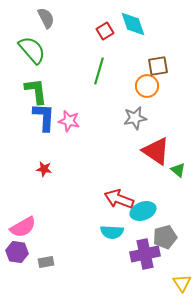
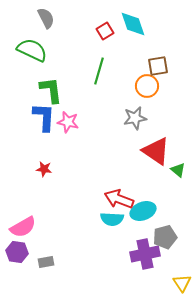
green semicircle: rotated 24 degrees counterclockwise
green L-shape: moved 15 px right, 1 px up
pink star: moved 1 px left, 1 px down
cyan semicircle: moved 13 px up
